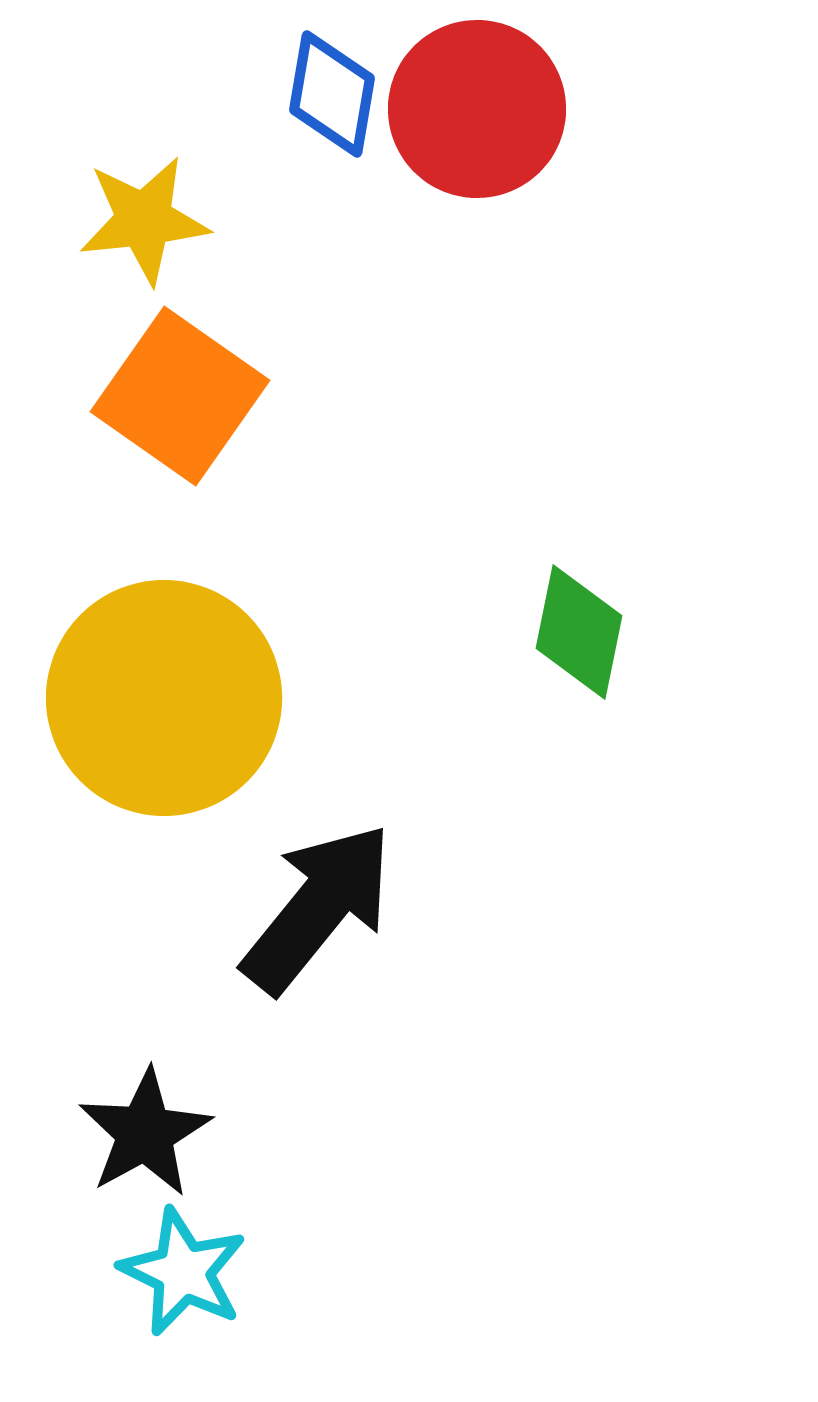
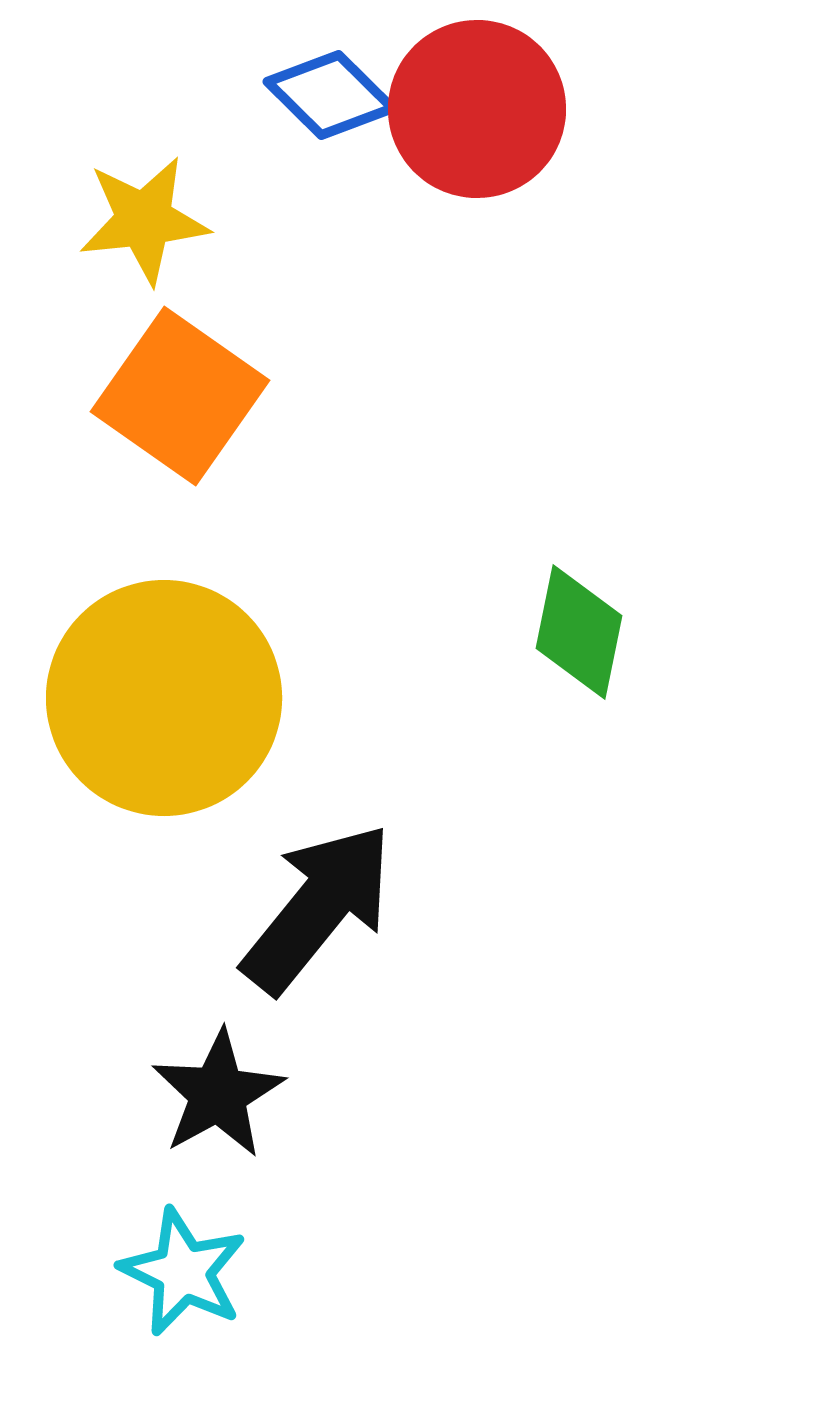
blue diamond: moved 2 px left, 1 px down; rotated 55 degrees counterclockwise
black star: moved 73 px right, 39 px up
